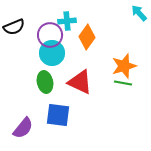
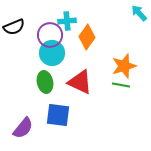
green line: moved 2 px left, 2 px down
